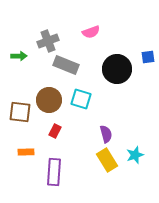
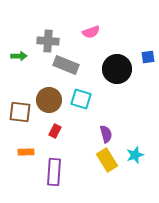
gray cross: rotated 25 degrees clockwise
